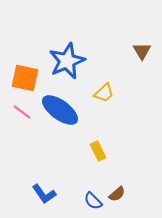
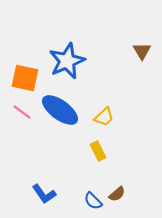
yellow trapezoid: moved 24 px down
